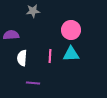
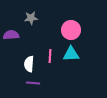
gray star: moved 2 px left, 7 px down
white semicircle: moved 7 px right, 6 px down
